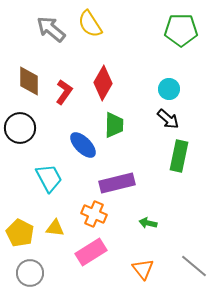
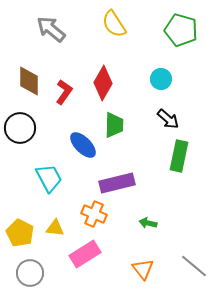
yellow semicircle: moved 24 px right
green pentagon: rotated 16 degrees clockwise
cyan circle: moved 8 px left, 10 px up
pink rectangle: moved 6 px left, 2 px down
